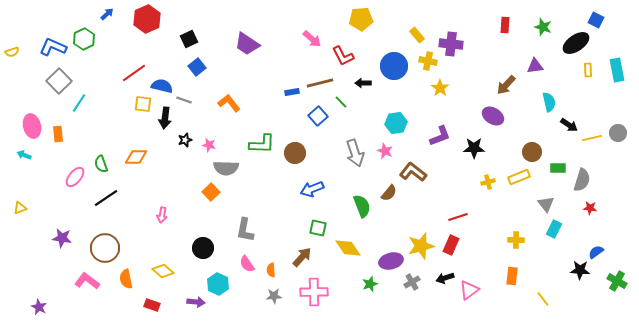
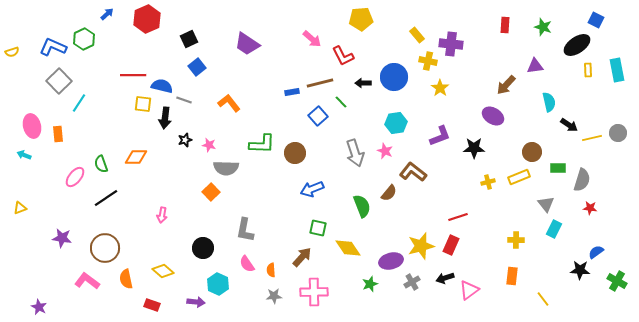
black ellipse at (576, 43): moved 1 px right, 2 px down
blue circle at (394, 66): moved 11 px down
red line at (134, 73): moved 1 px left, 2 px down; rotated 35 degrees clockwise
